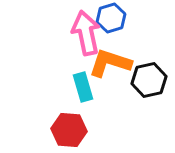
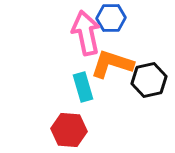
blue hexagon: rotated 16 degrees clockwise
orange L-shape: moved 2 px right, 1 px down
